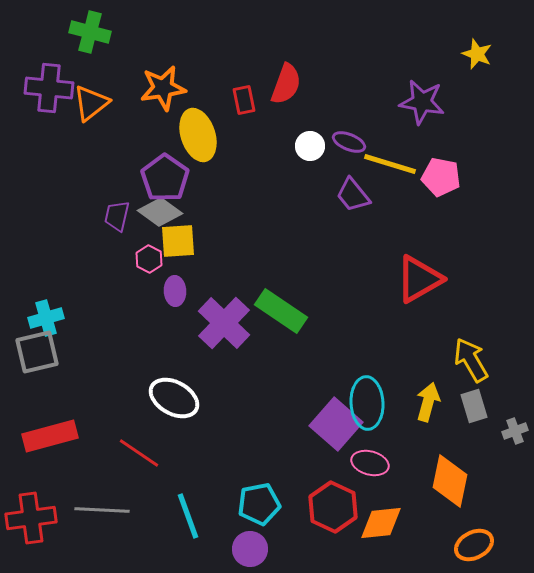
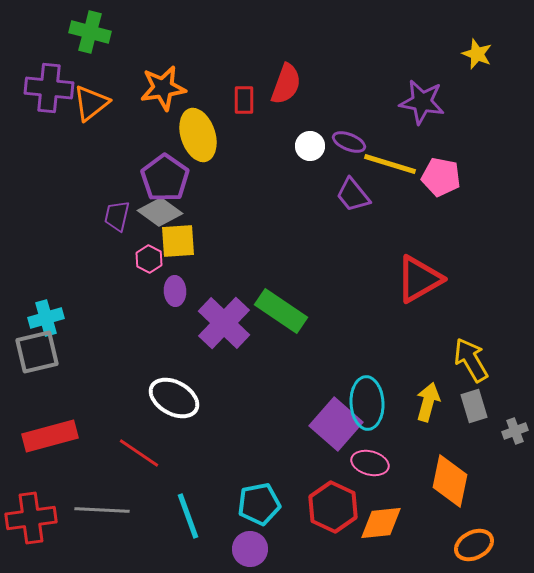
red rectangle at (244, 100): rotated 12 degrees clockwise
